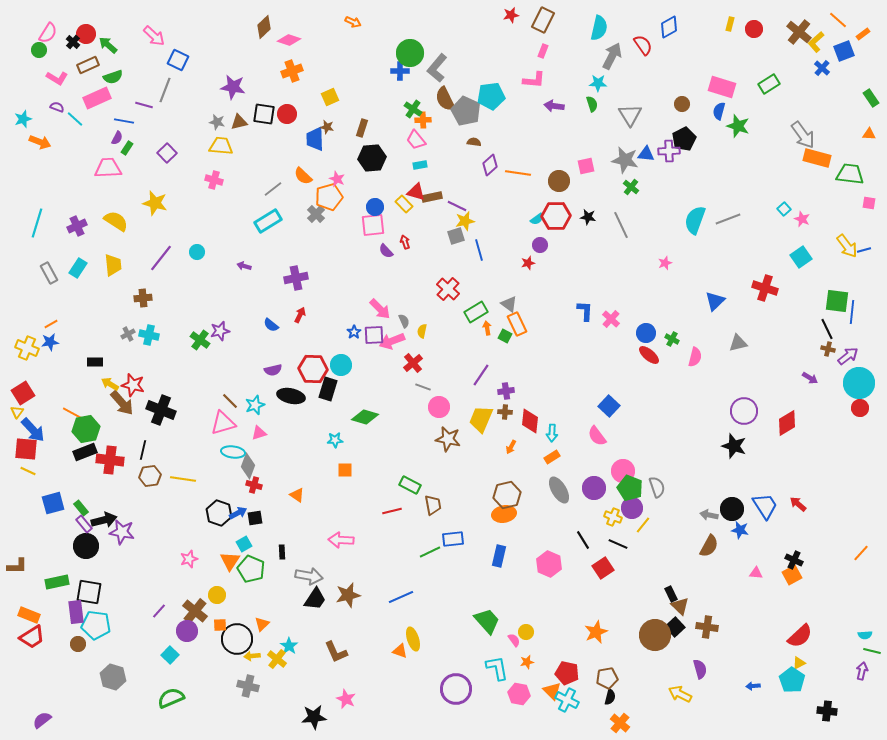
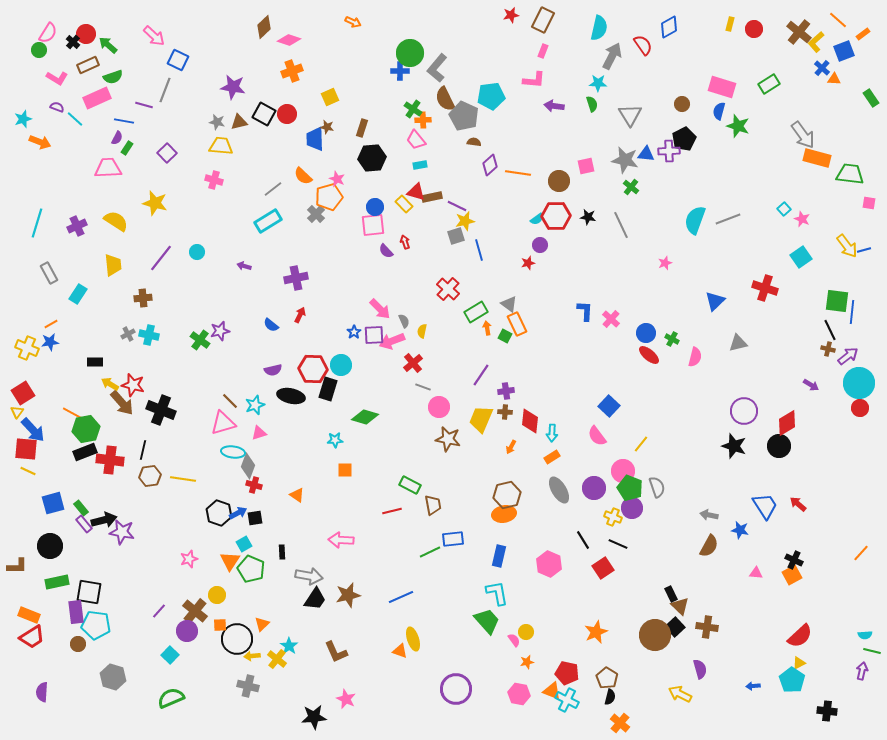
gray pentagon at (466, 111): moved 2 px left, 5 px down
black square at (264, 114): rotated 20 degrees clockwise
orange triangle at (869, 134): moved 35 px left, 55 px up
cyan rectangle at (78, 268): moved 26 px down
black line at (827, 329): moved 3 px right, 1 px down
purple arrow at (810, 378): moved 1 px right, 7 px down
black circle at (732, 509): moved 47 px right, 63 px up
yellow line at (643, 525): moved 2 px left, 81 px up
black circle at (86, 546): moved 36 px left
cyan L-shape at (497, 668): moved 75 px up
brown pentagon at (607, 678): rotated 30 degrees counterclockwise
orange triangle at (552, 691): rotated 24 degrees counterclockwise
purple semicircle at (42, 720): moved 28 px up; rotated 48 degrees counterclockwise
